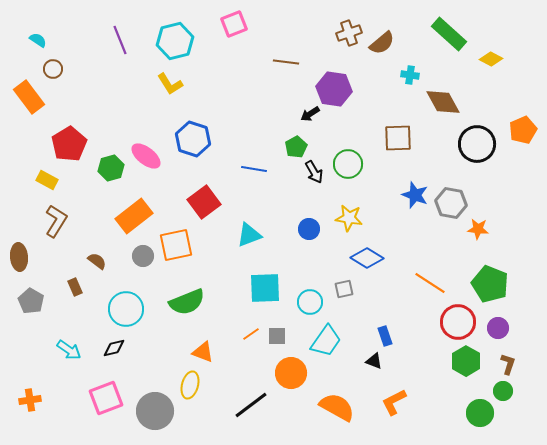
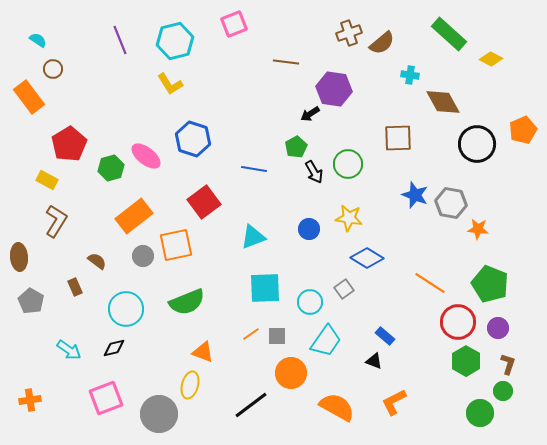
cyan triangle at (249, 235): moved 4 px right, 2 px down
gray square at (344, 289): rotated 24 degrees counterclockwise
blue rectangle at (385, 336): rotated 30 degrees counterclockwise
gray circle at (155, 411): moved 4 px right, 3 px down
